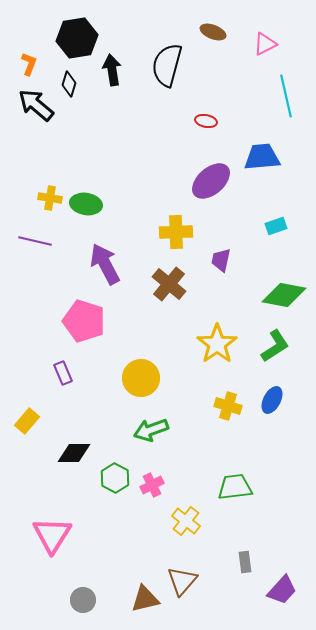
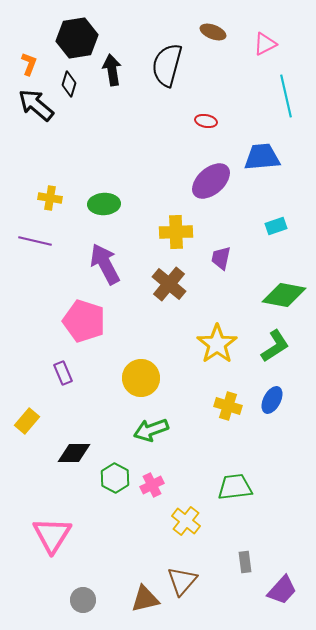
green ellipse at (86, 204): moved 18 px right; rotated 12 degrees counterclockwise
purple trapezoid at (221, 260): moved 2 px up
